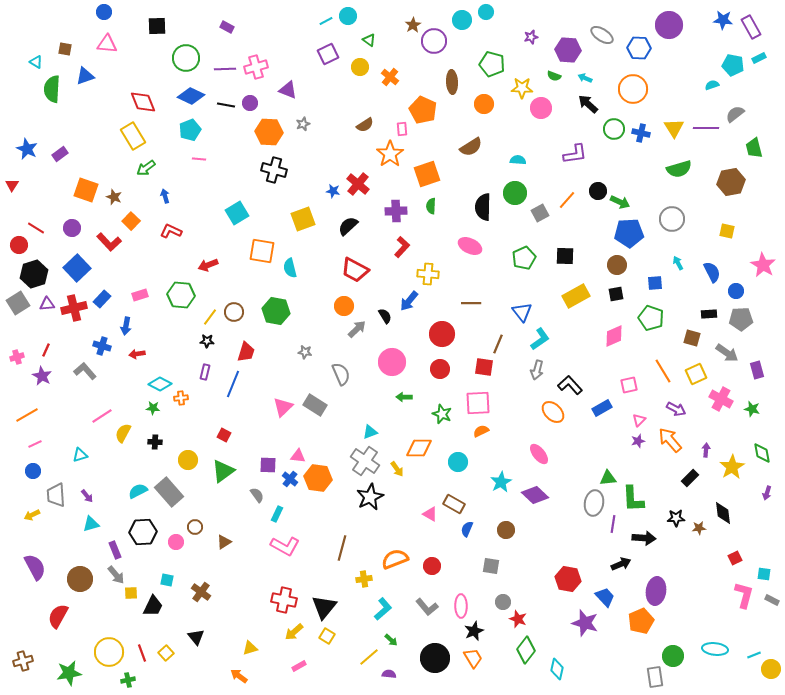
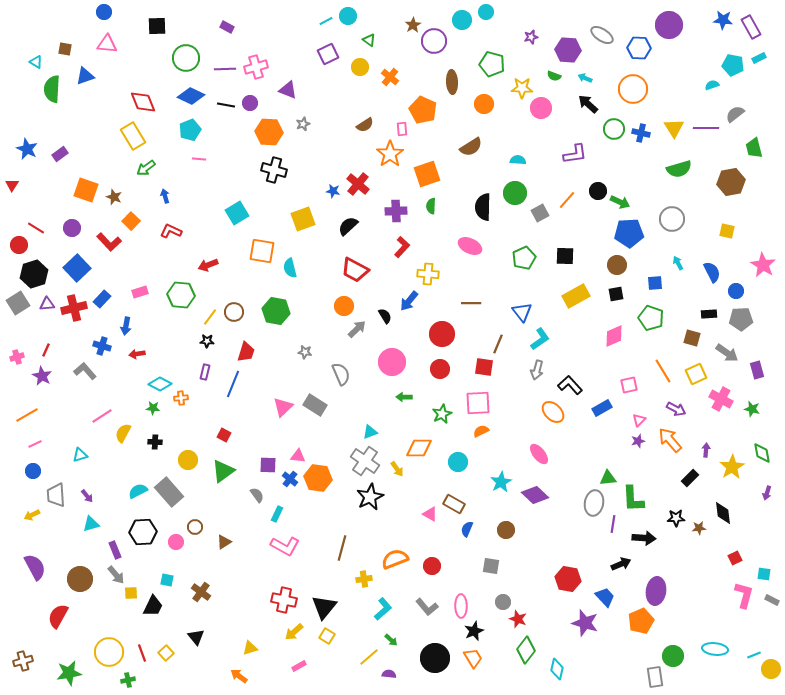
pink rectangle at (140, 295): moved 3 px up
green star at (442, 414): rotated 24 degrees clockwise
